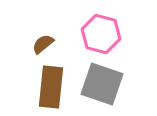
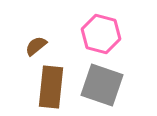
brown semicircle: moved 7 px left, 2 px down
gray square: moved 1 px down
